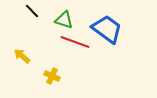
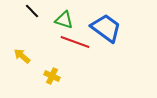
blue trapezoid: moved 1 px left, 1 px up
